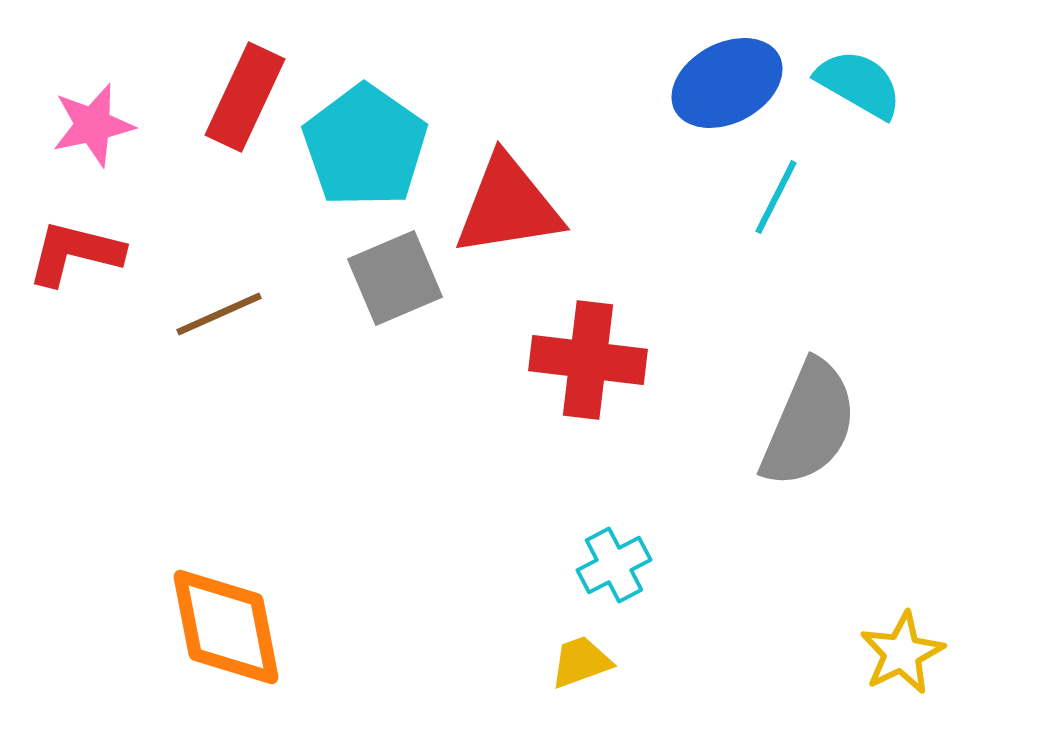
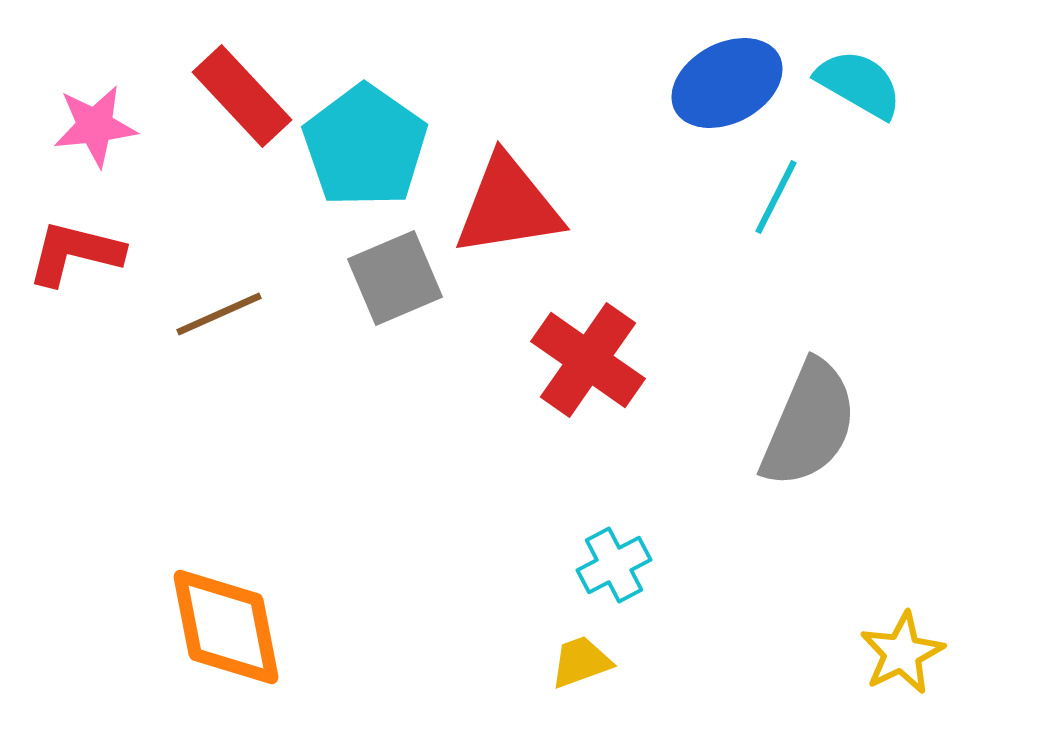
red rectangle: moved 3 px left, 1 px up; rotated 68 degrees counterclockwise
pink star: moved 2 px right, 1 px down; rotated 6 degrees clockwise
red cross: rotated 28 degrees clockwise
